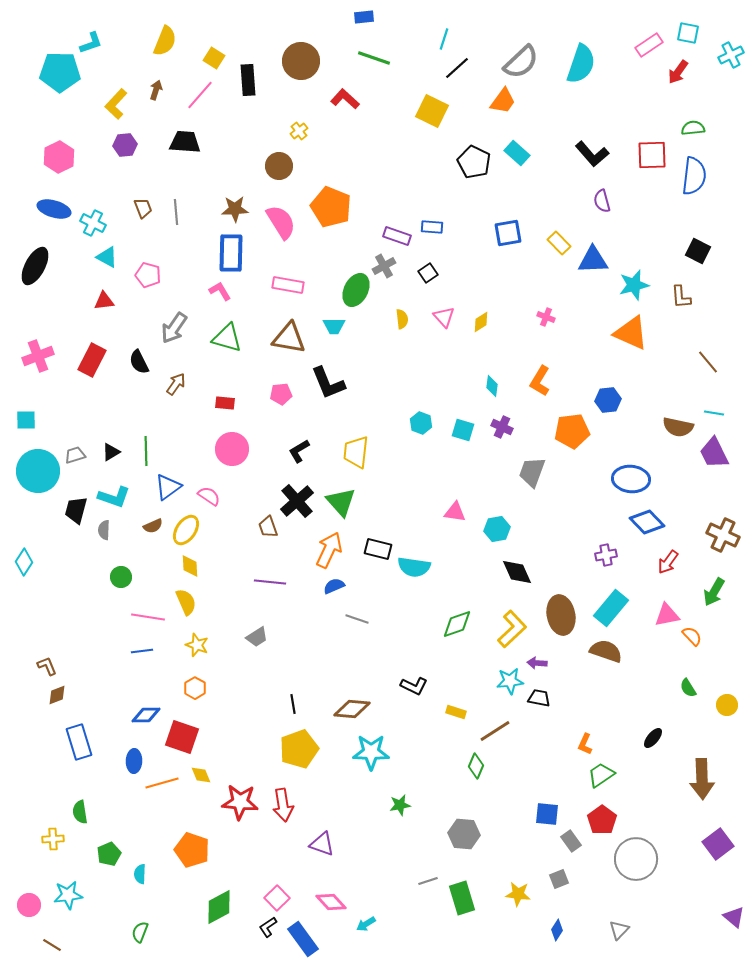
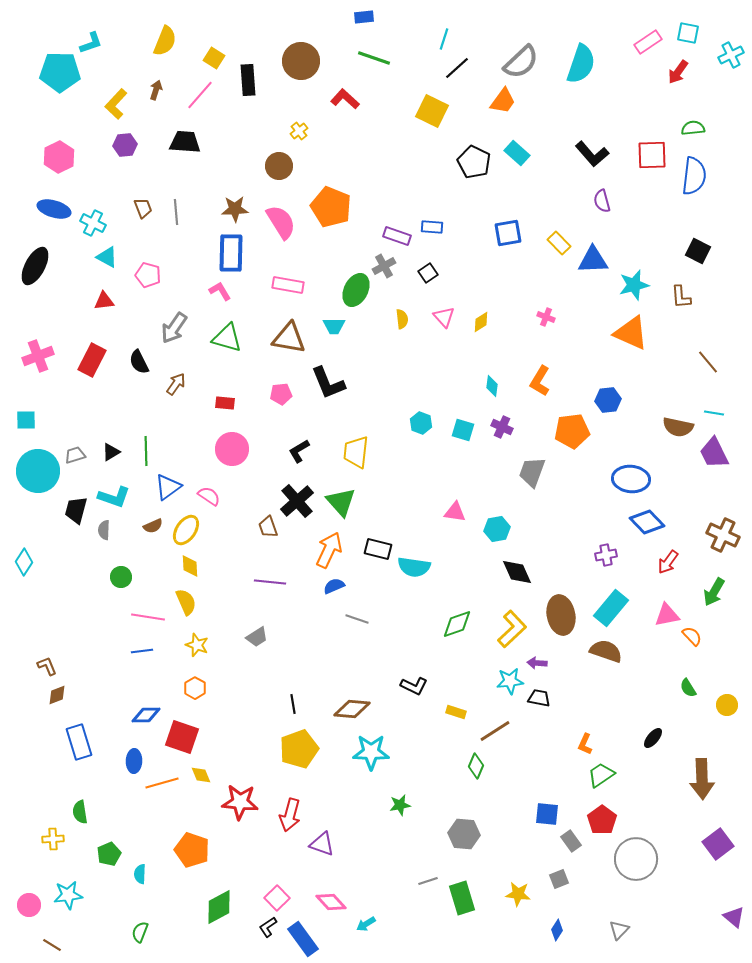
pink rectangle at (649, 45): moved 1 px left, 3 px up
red arrow at (283, 805): moved 7 px right, 10 px down; rotated 24 degrees clockwise
